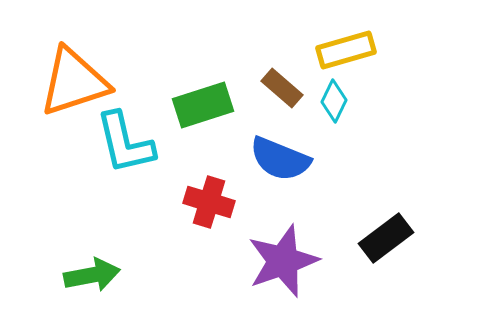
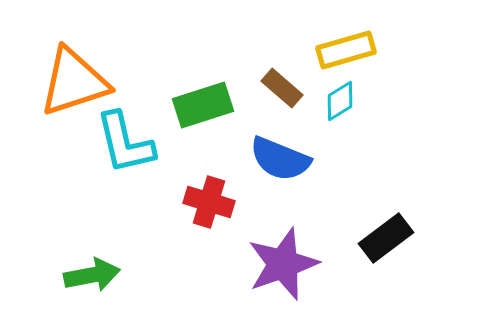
cyan diamond: moved 6 px right; rotated 33 degrees clockwise
purple star: moved 3 px down
